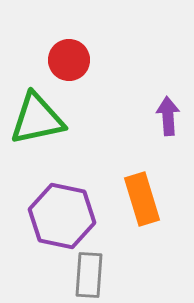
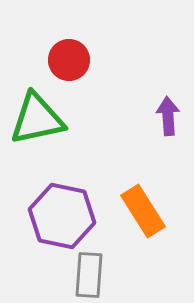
orange rectangle: moved 1 px right, 12 px down; rotated 15 degrees counterclockwise
